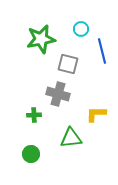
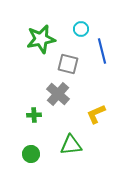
gray cross: rotated 25 degrees clockwise
yellow L-shape: rotated 25 degrees counterclockwise
green triangle: moved 7 px down
